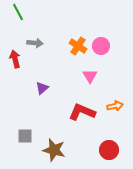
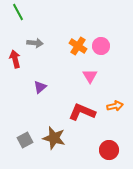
purple triangle: moved 2 px left, 1 px up
gray square: moved 4 px down; rotated 28 degrees counterclockwise
brown star: moved 12 px up
